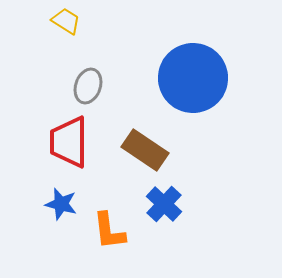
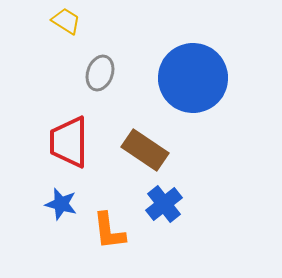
gray ellipse: moved 12 px right, 13 px up
blue cross: rotated 9 degrees clockwise
